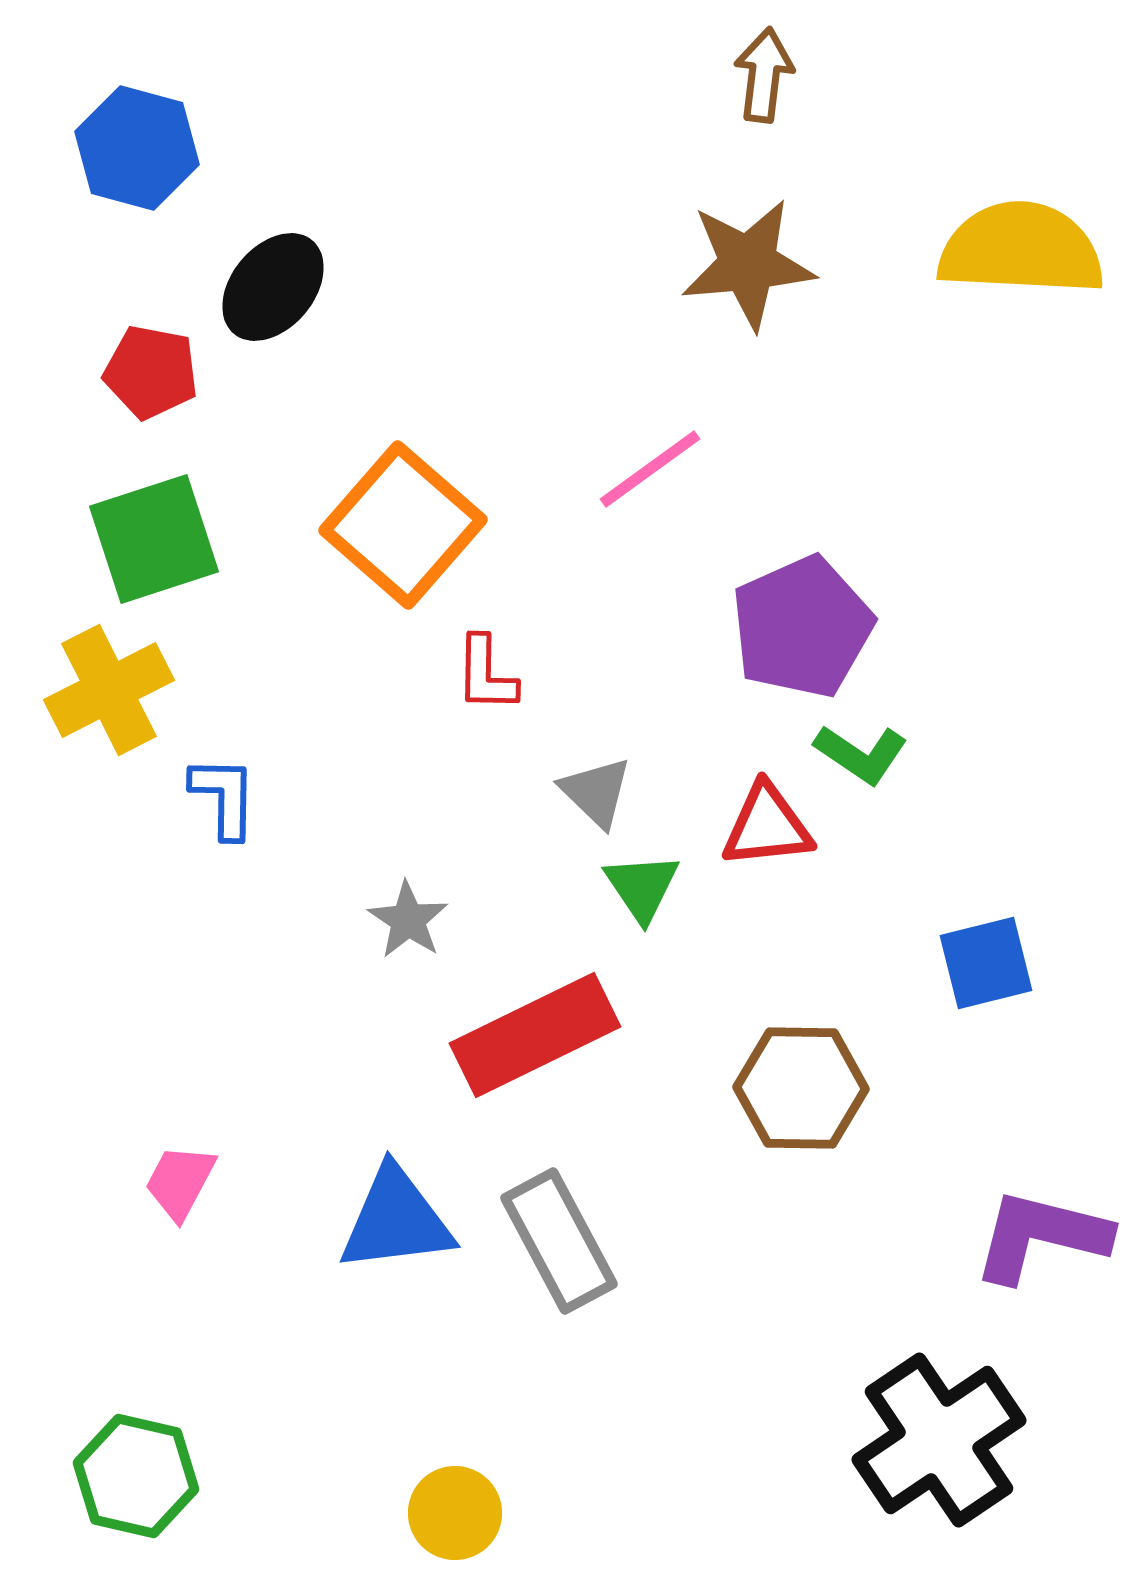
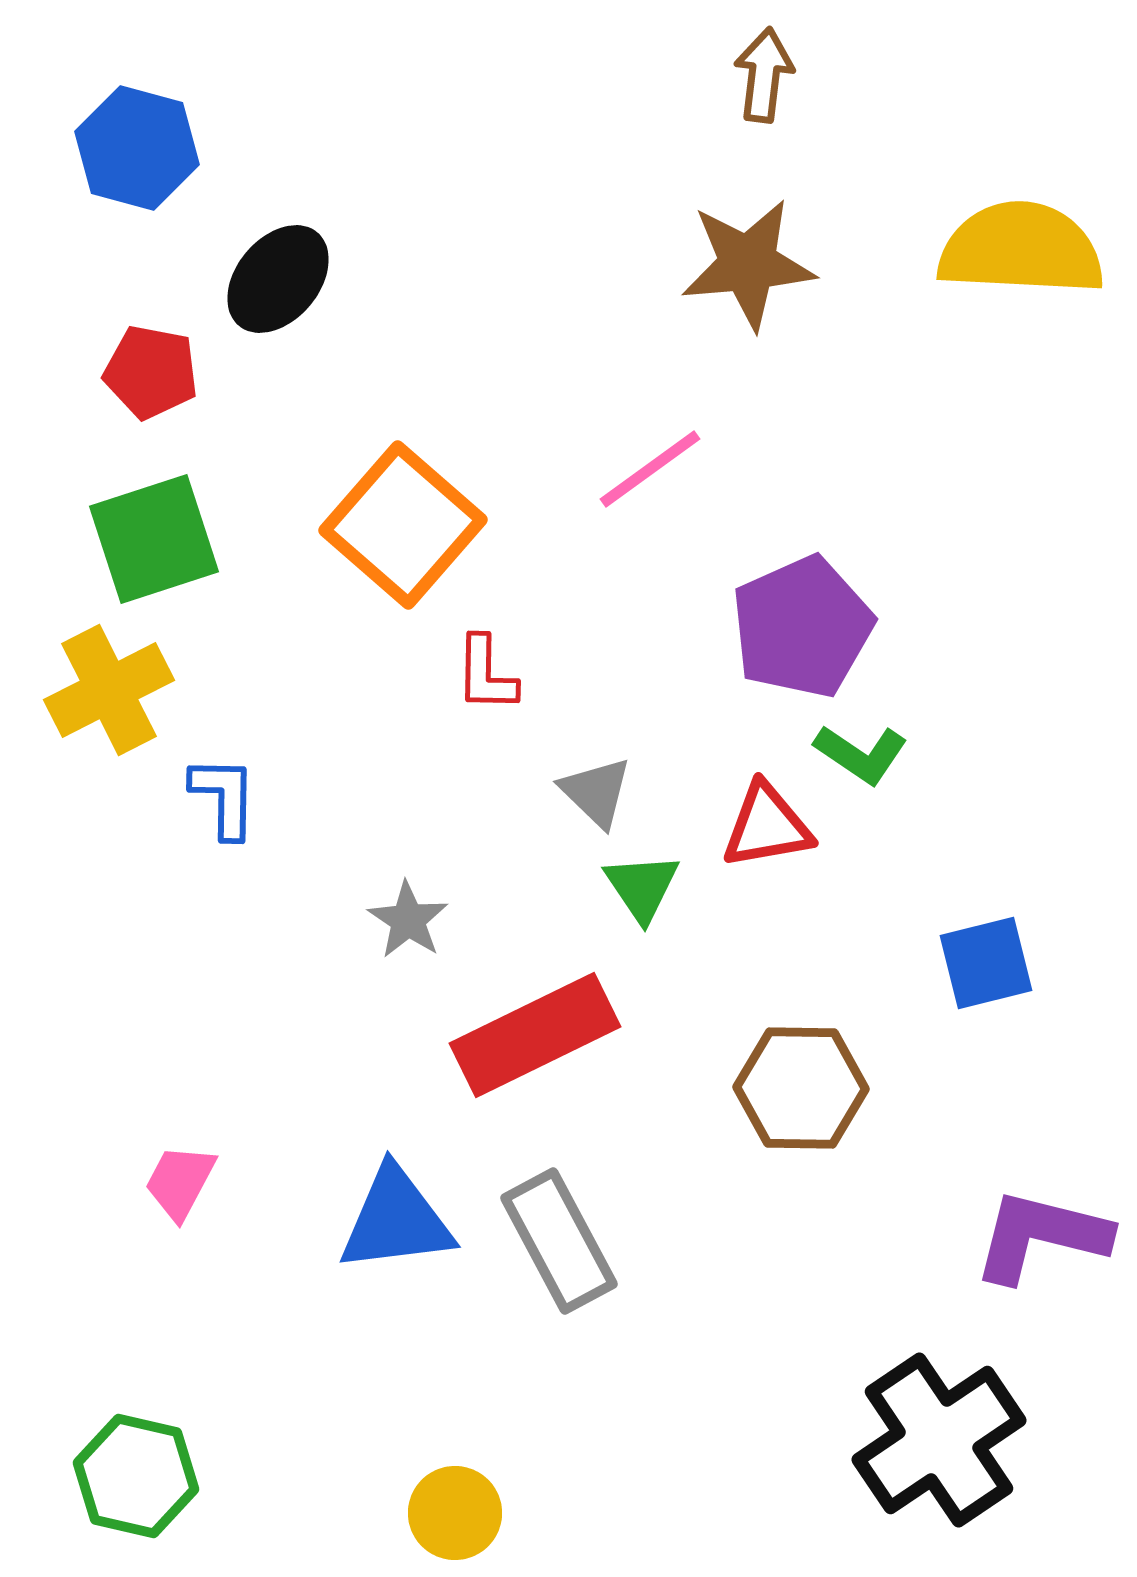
black ellipse: moved 5 px right, 8 px up
red triangle: rotated 4 degrees counterclockwise
